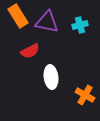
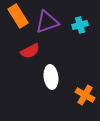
purple triangle: rotated 30 degrees counterclockwise
